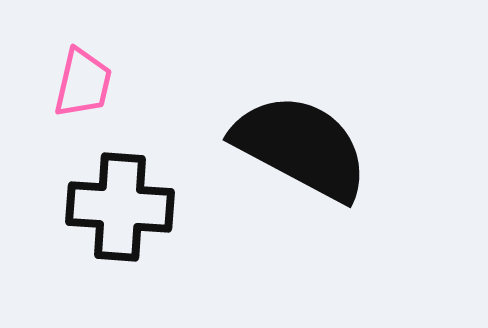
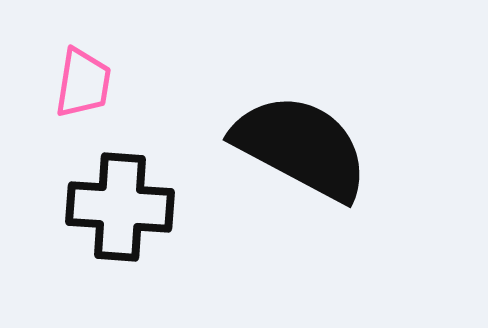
pink trapezoid: rotated 4 degrees counterclockwise
